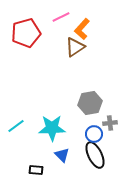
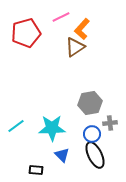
blue circle: moved 2 px left
